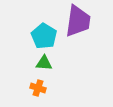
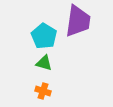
green triangle: rotated 12 degrees clockwise
orange cross: moved 5 px right, 3 px down
